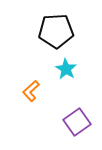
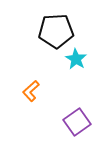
cyan star: moved 10 px right, 10 px up
